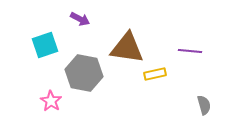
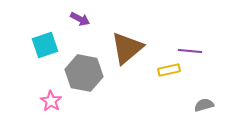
brown triangle: rotated 48 degrees counterclockwise
yellow rectangle: moved 14 px right, 4 px up
gray semicircle: rotated 90 degrees counterclockwise
